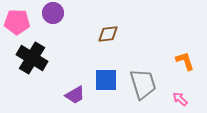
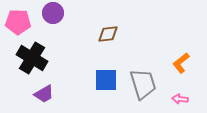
pink pentagon: moved 1 px right
orange L-shape: moved 4 px left, 2 px down; rotated 110 degrees counterclockwise
purple trapezoid: moved 31 px left, 1 px up
pink arrow: rotated 35 degrees counterclockwise
